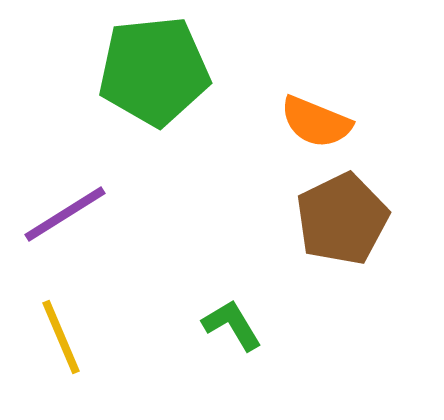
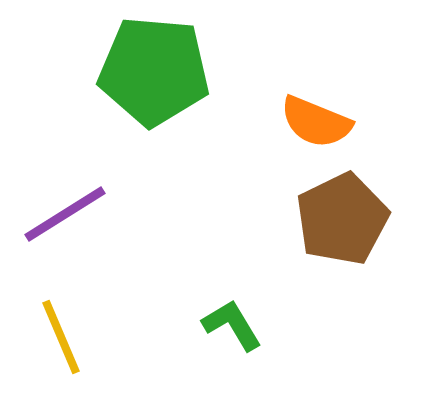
green pentagon: rotated 11 degrees clockwise
